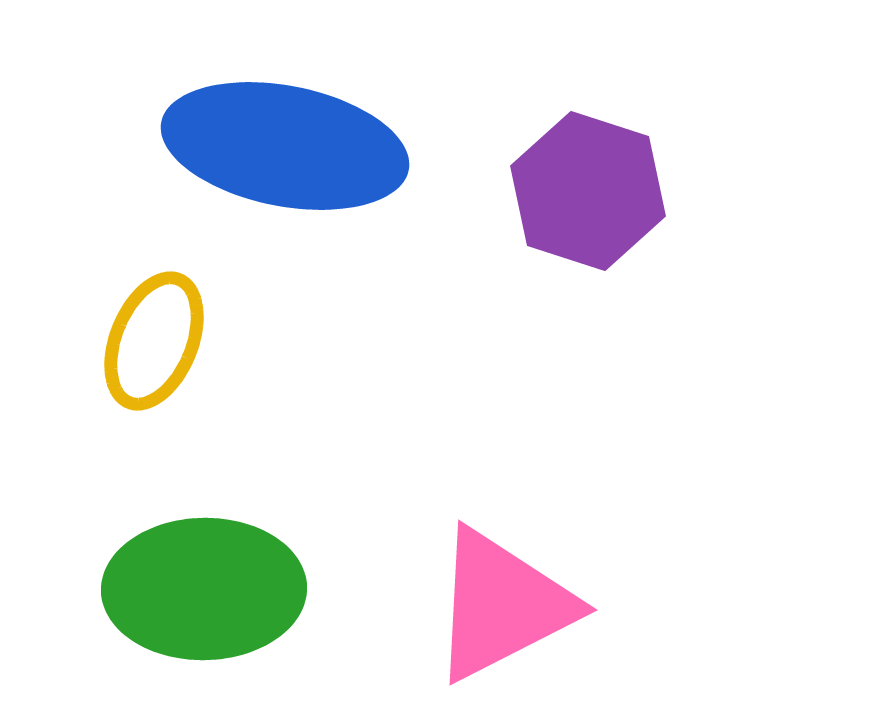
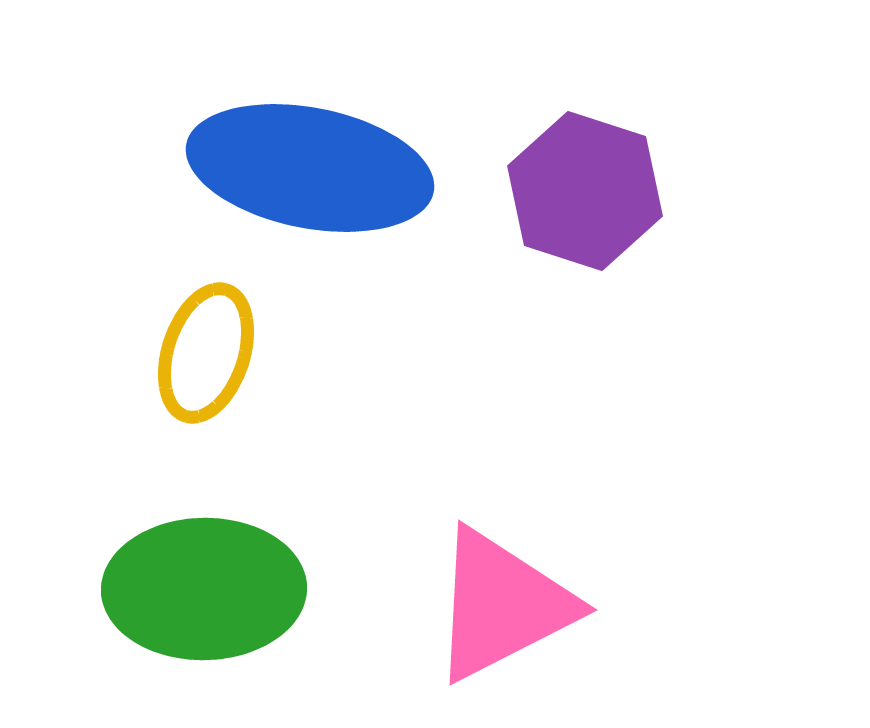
blue ellipse: moved 25 px right, 22 px down
purple hexagon: moved 3 px left
yellow ellipse: moved 52 px right, 12 px down; rotated 4 degrees counterclockwise
